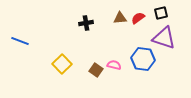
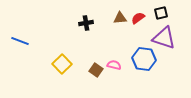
blue hexagon: moved 1 px right
